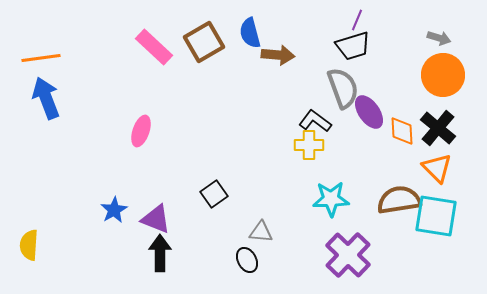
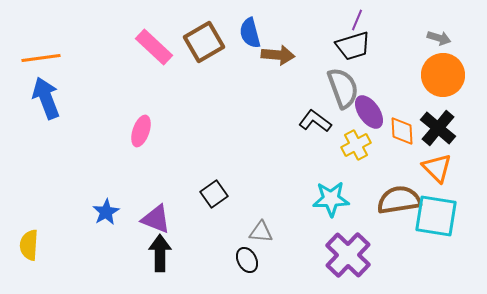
yellow cross: moved 47 px right; rotated 28 degrees counterclockwise
blue star: moved 8 px left, 2 px down
